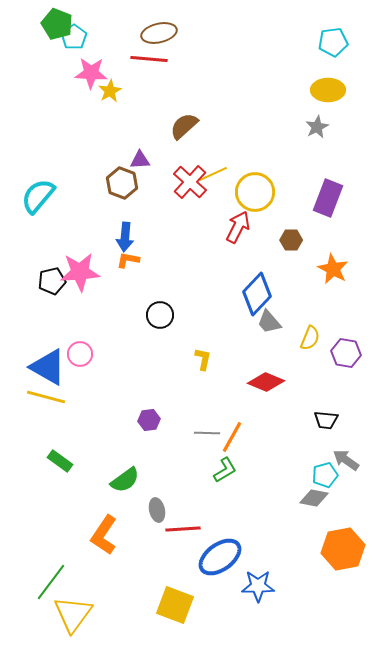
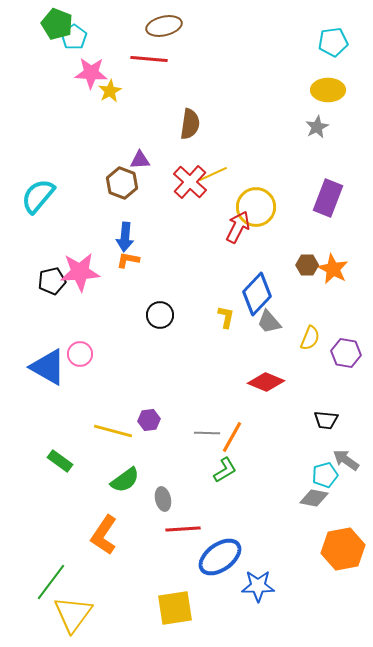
brown ellipse at (159, 33): moved 5 px right, 7 px up
brown semicircle at (184, 126): moved 6 px right, 2 px up; rotated 140 degrees clockwise
yellow circle at (255, 192): moved 1 px right, 15 px down
brown hexagon at (291, 240): moved 16 px right, 25 px down
yellow L-shape at (203, 359): moved 23 px right, 42 px up
yellow line at (46, 397): moved 67 px right, 34 px down
gray ellipse at (157, 510): moved 6 px right, 11 px up
yellow square at (175, 605): moved 3 px down; rotated 30 degrees counterclockwise
